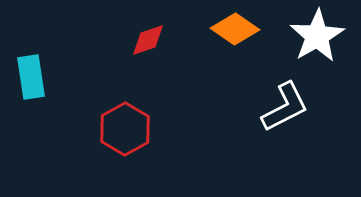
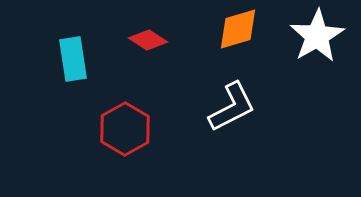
orange diamond: moved 3 px right; rotated 51 degrees counterclockwise
red diamond: rotated 51 degrees clockwise
cyan rectangle: moved 42 px right, 18 px up
white L-shape: moved 53 px left
